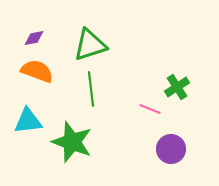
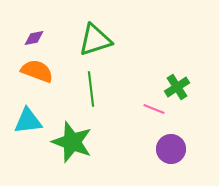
green triangle: moved 5 px right, 5 px up
pink line: moved 4 px right
